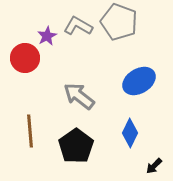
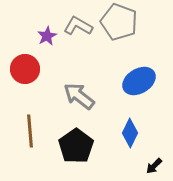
red circle: moved 11 px down
